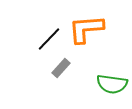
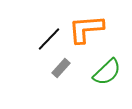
green semicircle: moved 5 px left, 12 px up; rotated 52 degrees counterclockwise
